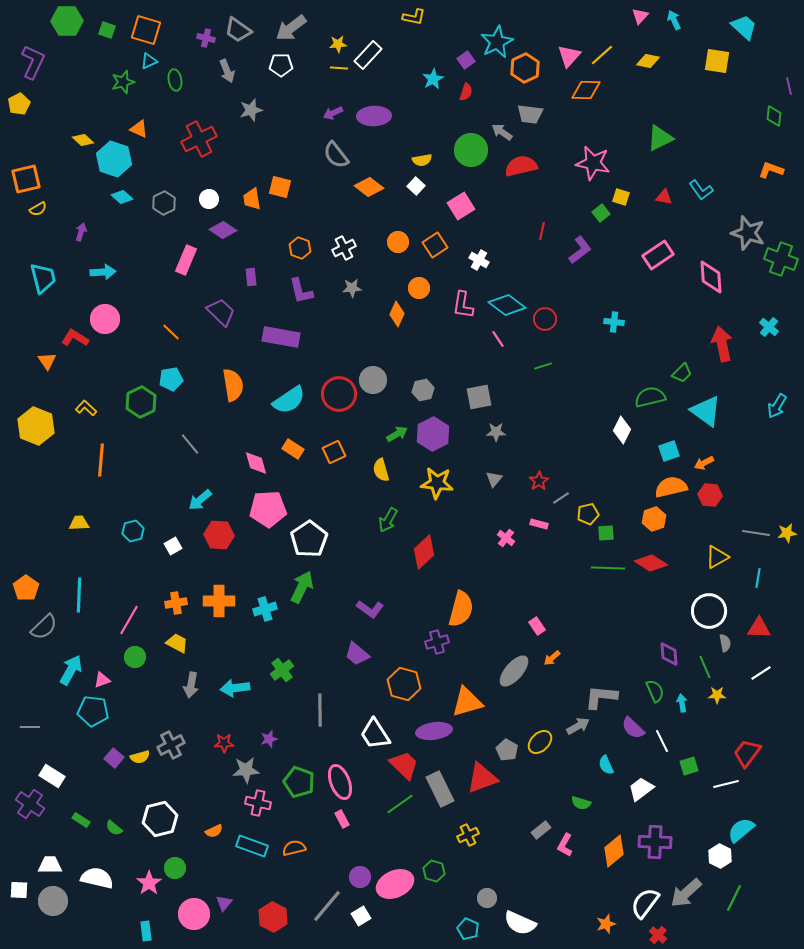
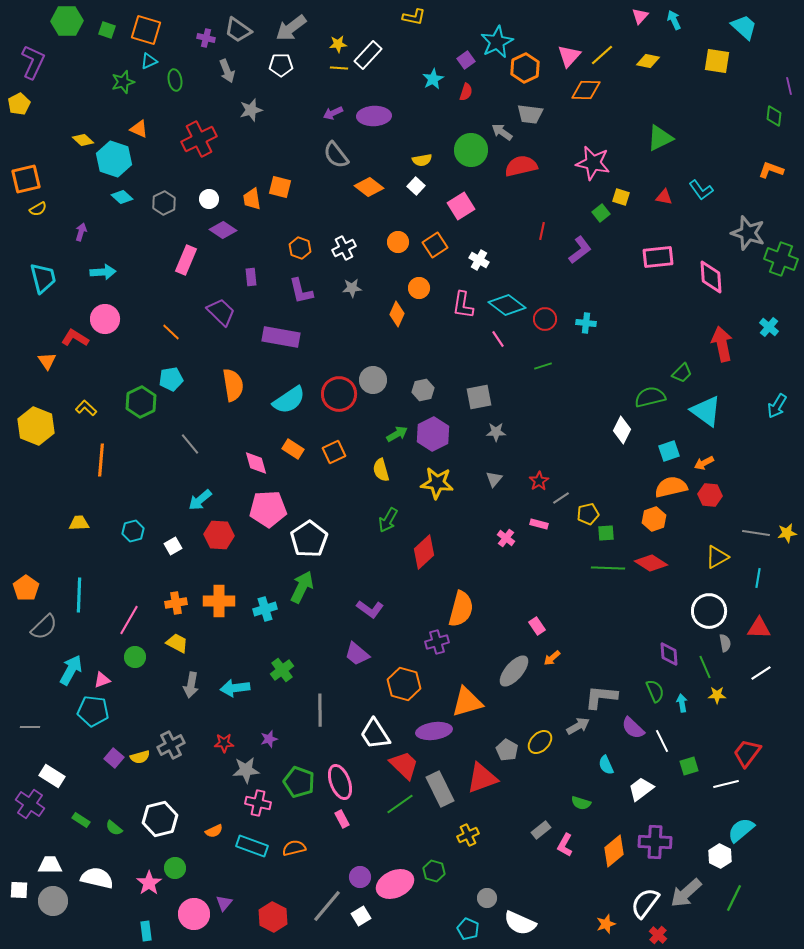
pink rectangle at (658, 255): moved 2 px down; rotated 28 degrees clockwise
cyan cross at (614, 322): moved 28 px left, 1 px down
